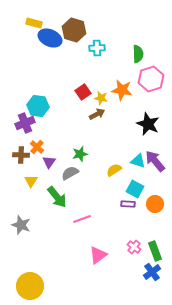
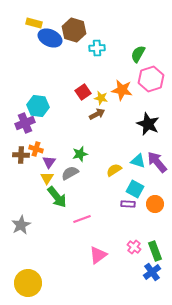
green semicircle: rotated 150 degrees counterclockwise
orange cross: moved 1 px left, 2 px down; rotated 24 degrees counterclockwise
purple arrow: moved 2 px right, 1 px down
yellow triangle: moved 16 px right, 3 px up
gray star: rotated 24 degrees clockwise
yellow circle: moved 2 px left, 3 px up
